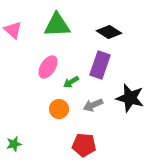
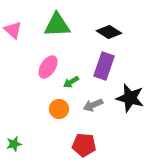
purple rectangle: moved 4 px right, 1 px down
